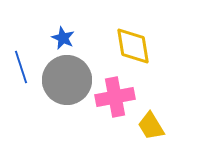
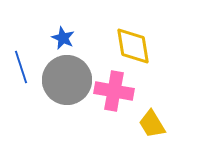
pink cross: moved 1 px left, 6 px up; rotated 21 degrees clockwise
yellow trapezoid: moved 1 px right, 2 px up
